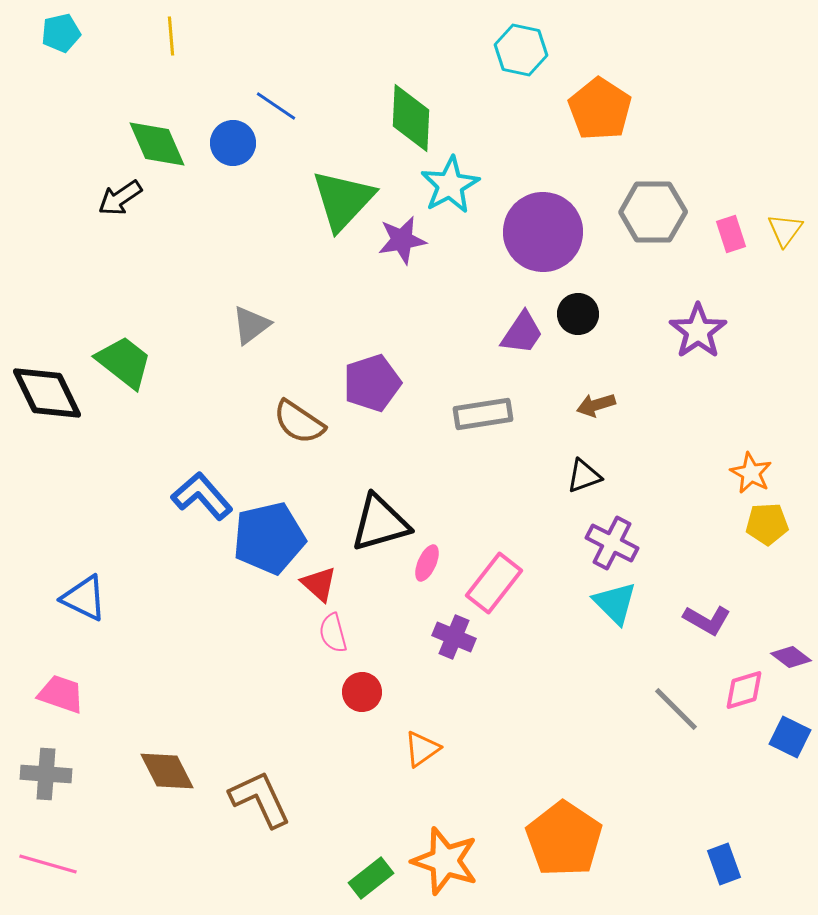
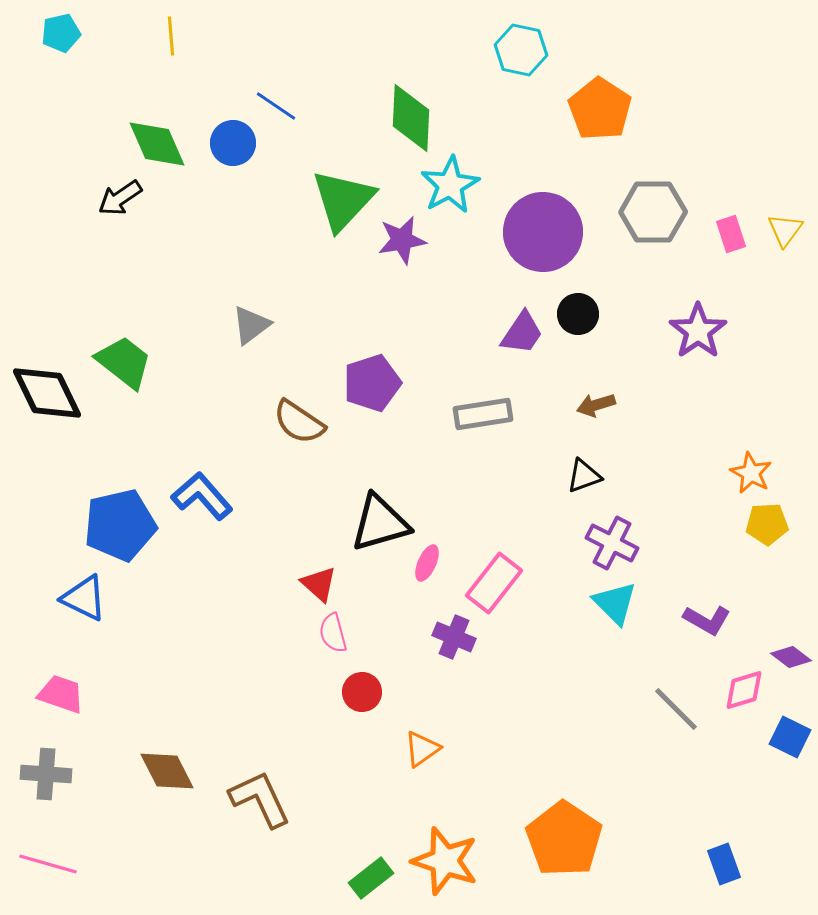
blue pentagon at (269, 538): moved 149 px left, 13 px up
